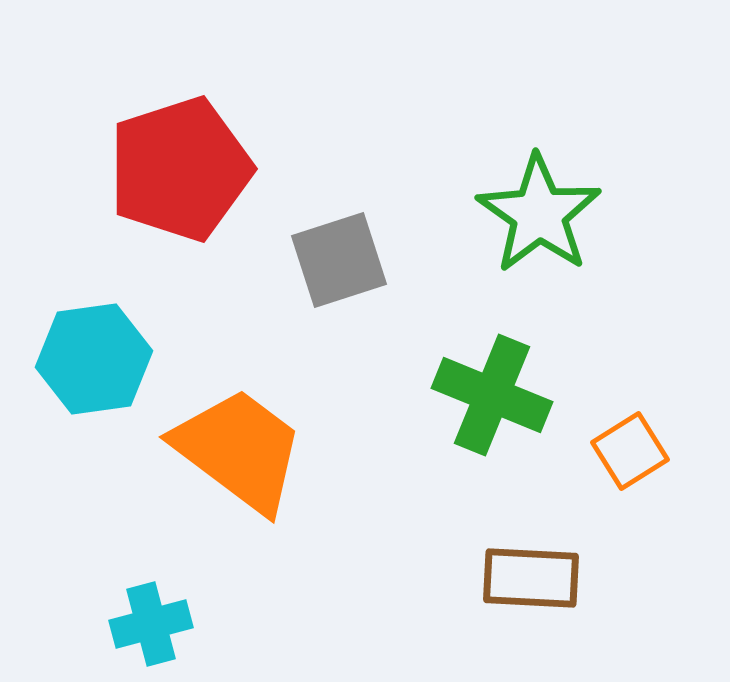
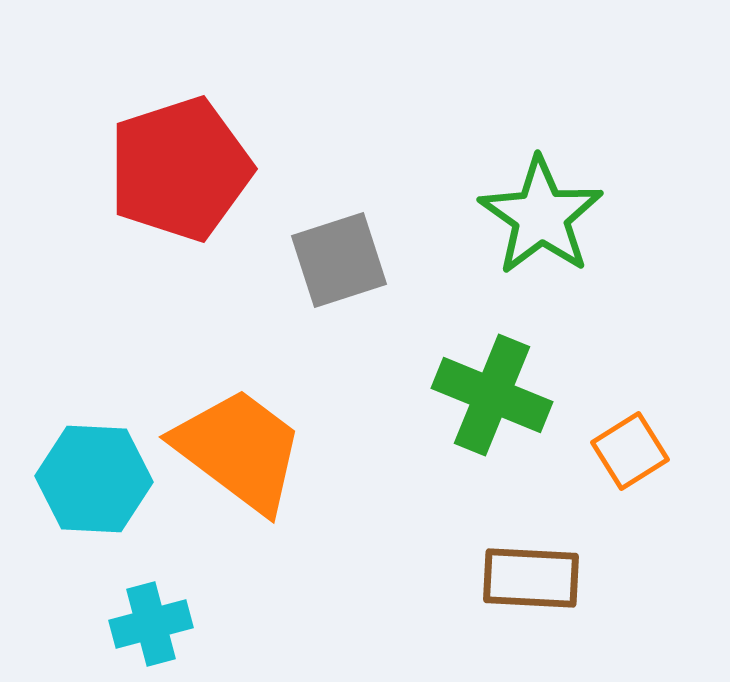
green star: moved 2 px right, 2 px down
cyan hexagon: moved 120 px down; rotated 11 degrees clockwise
